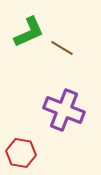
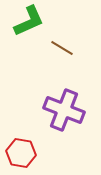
green L-shape: moved 11 px up
